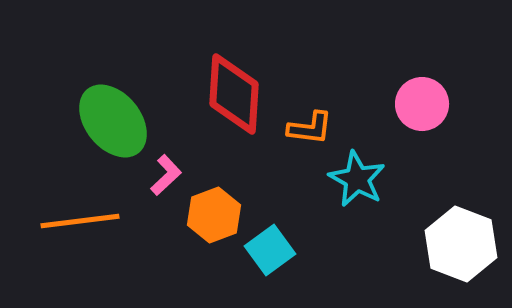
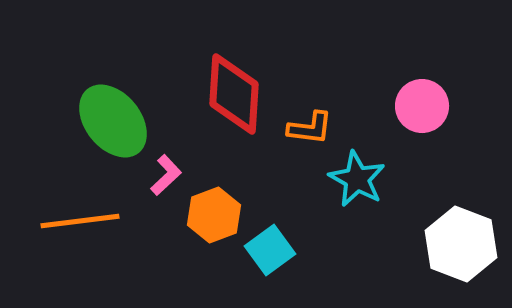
pink circle: moved 2 px down
